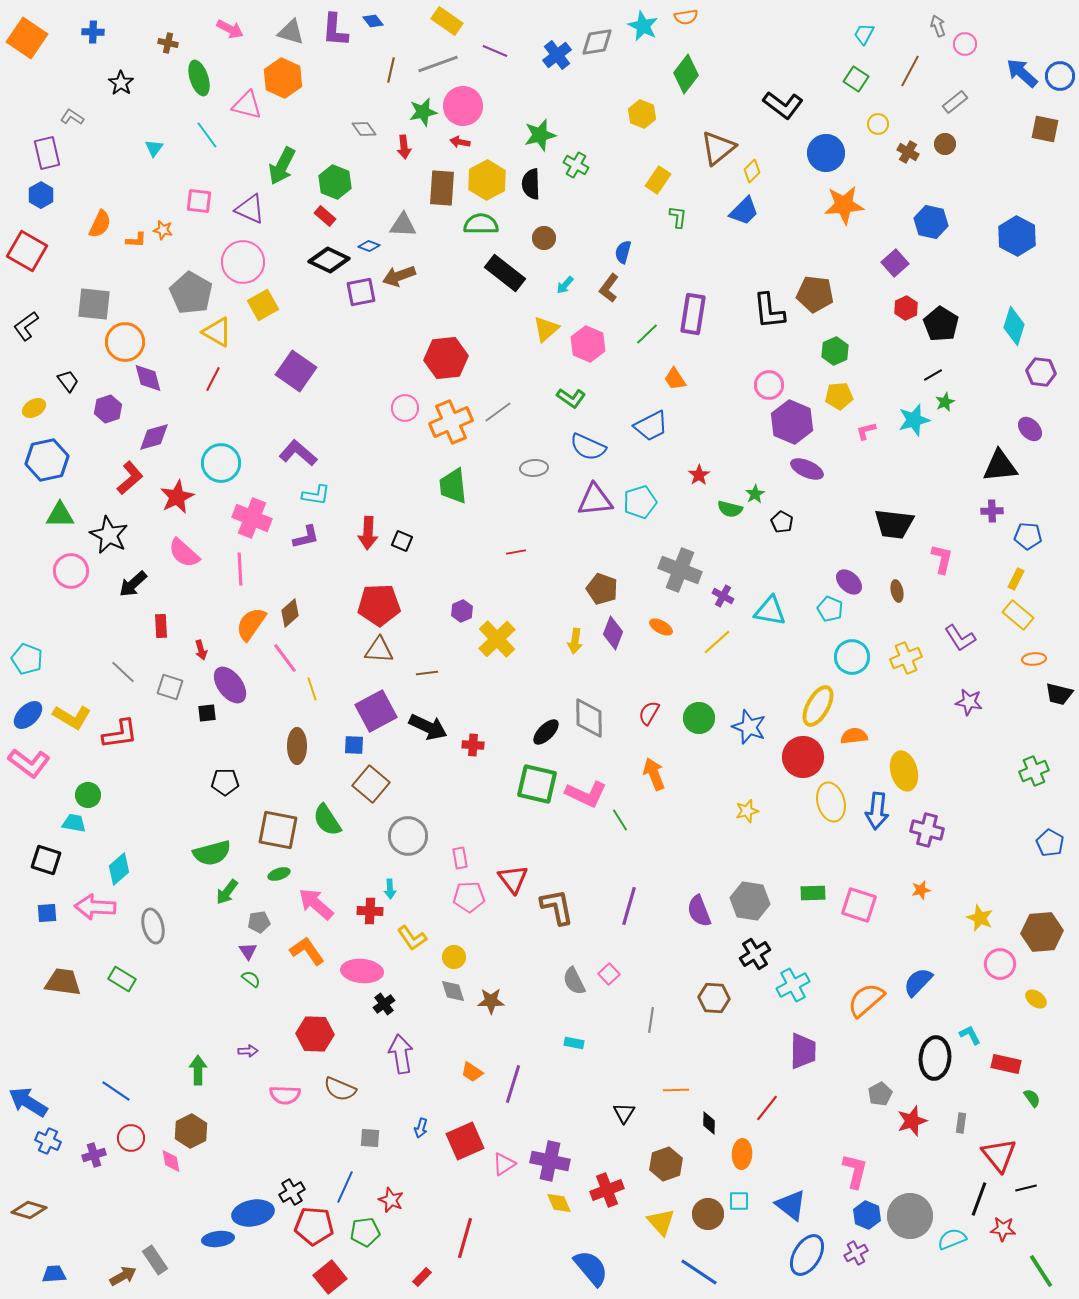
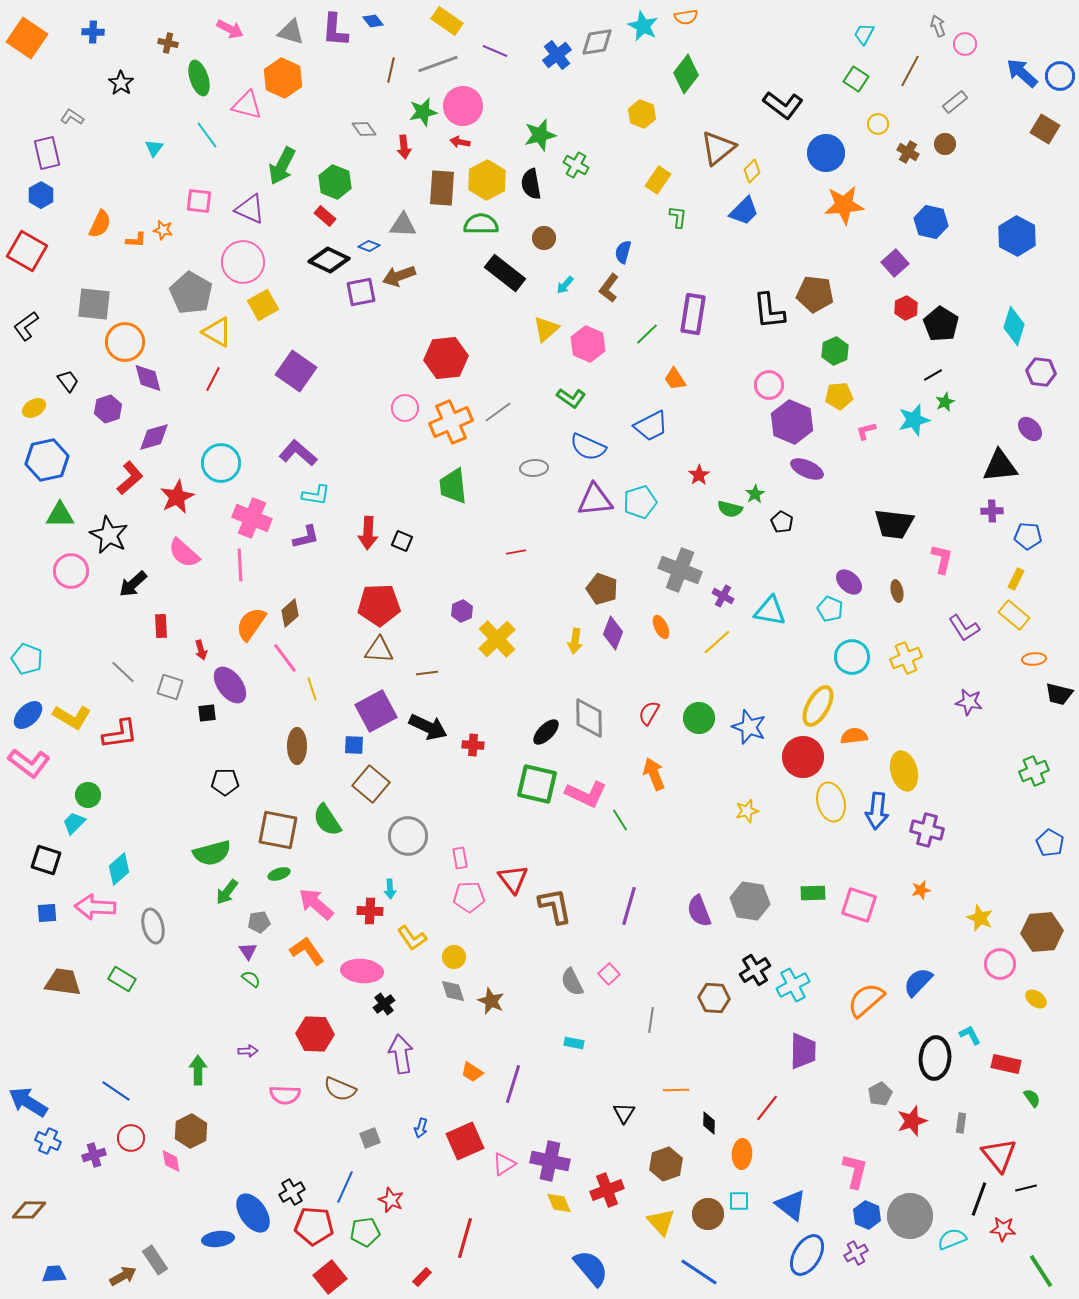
brown square at (1045, 129): rotated 20 degrees clockwise
black semicircle at (531, 184): rotated 8 degrees counterclockwise
pink line at (240, 569): moved 4 px up
yellow rectangle at (1018, 615): moved 4 px left
orange ellipse at (661, 627): rotated 35 degrees clockwise
purple L-shape at (960, 638): moved 4 px right, 10 px up
cyan trapezoid at (74, 823): rotated 55 degrees counterclockwise
brown L-shape at (557, 907): moved 2 px left, 1 px up
black cross at (755, 954): moved 16 px down
gray semicircle at (574, 981): moved 2 px left, 1 px down
brown star at (491, 1001): rotated 24 degrees clockwise
gray square at (370, 1138): rotated 25 degrees counterclockwise
brown diamond at (29, 1210): rotated 16 degrees counterclockwise
blue ellipse at (253, 1213): rotated 66 degrees clockwise
